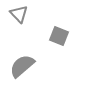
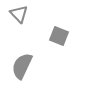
gray semicircle: rotated 24 degrees counterclockwise
